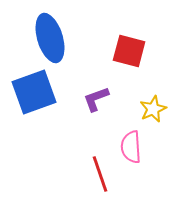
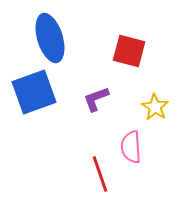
yellow star: moved 2 px right, 2 px up; rotated 16 degrees counterclockwise
